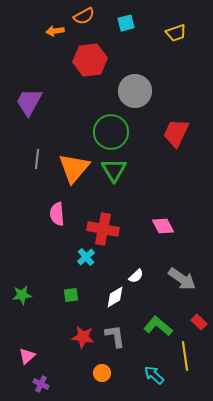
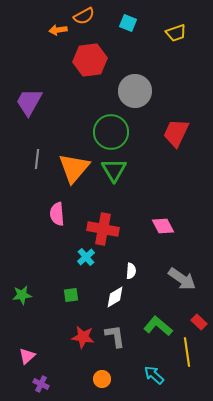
cyan square: moved 2 px right; rotated 36 degrees clockwise
orange arrow: moved 3 px right, 1 px up
white semicircle: moved 5 px left, 5 px up; rotated 42 degrees counterclockwise
yellow line: moved 2 px right, 4 px up
orange circle: moved 6 px down
